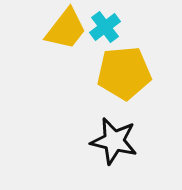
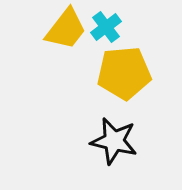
cyan cross: moved 1 px right
